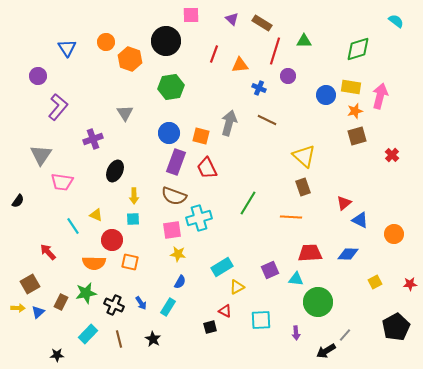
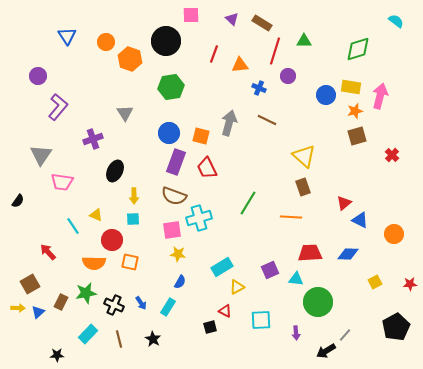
blue triangle at (67, 48): moved 12 px up
